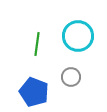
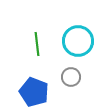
cyan circle: moved 5 px down
green line: rotated 15 degrees counterclockwise
